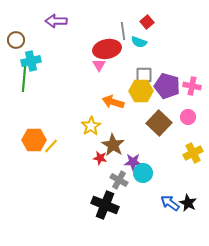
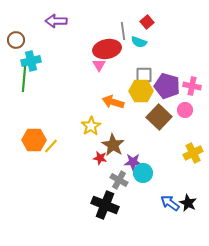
pink circle: moved 3 px left, 7 px up
brown square: moved 6 px up
